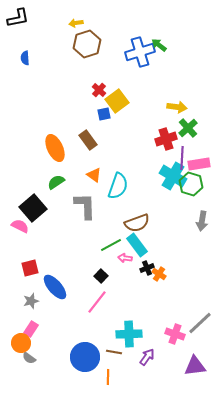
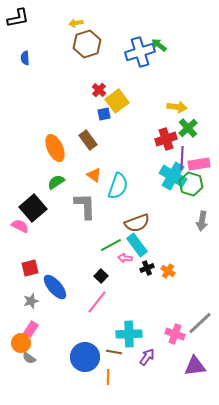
orange cross at (159, 274): moved 9 px right, 3 px up
